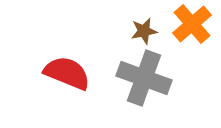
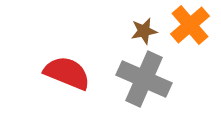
orange cross: moved 2 px left, 1 px down
gray cross: moved 1 px down; rotated 4 degrees clockwise
